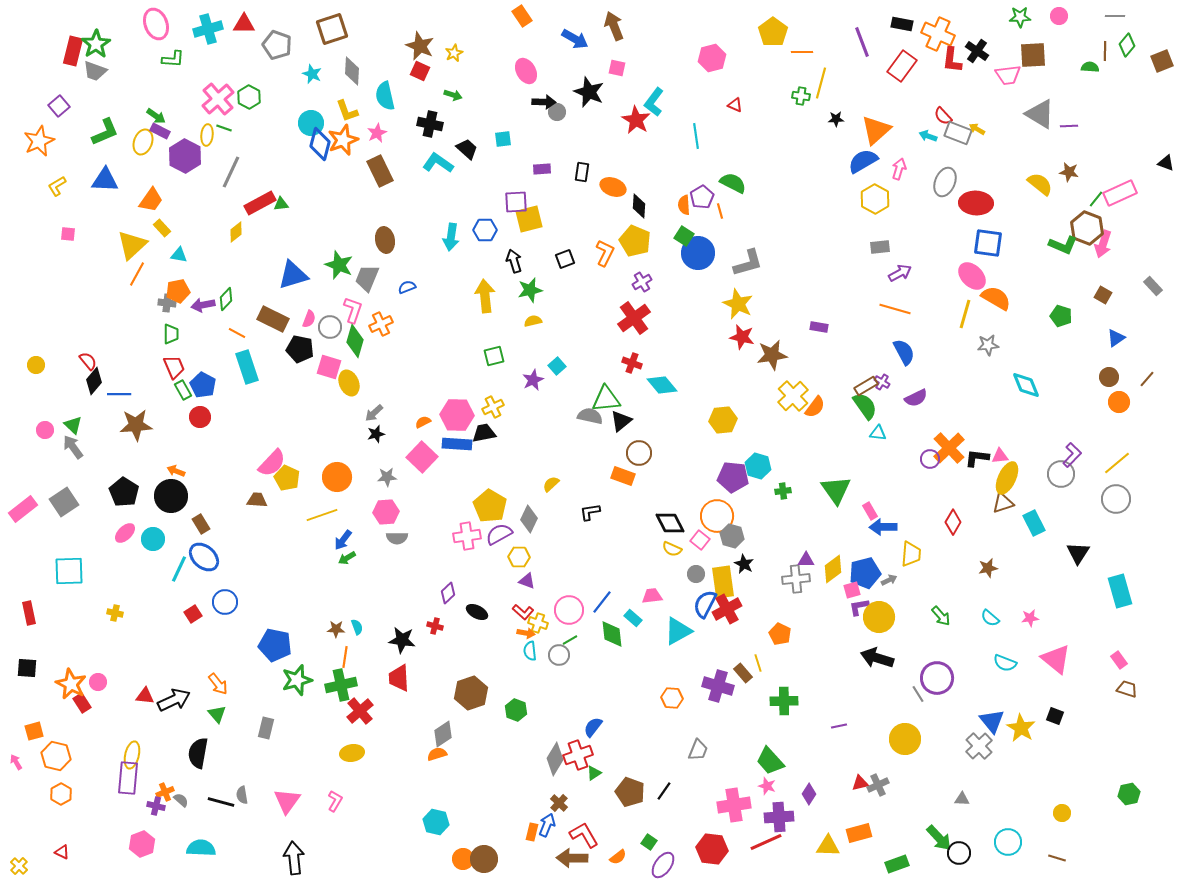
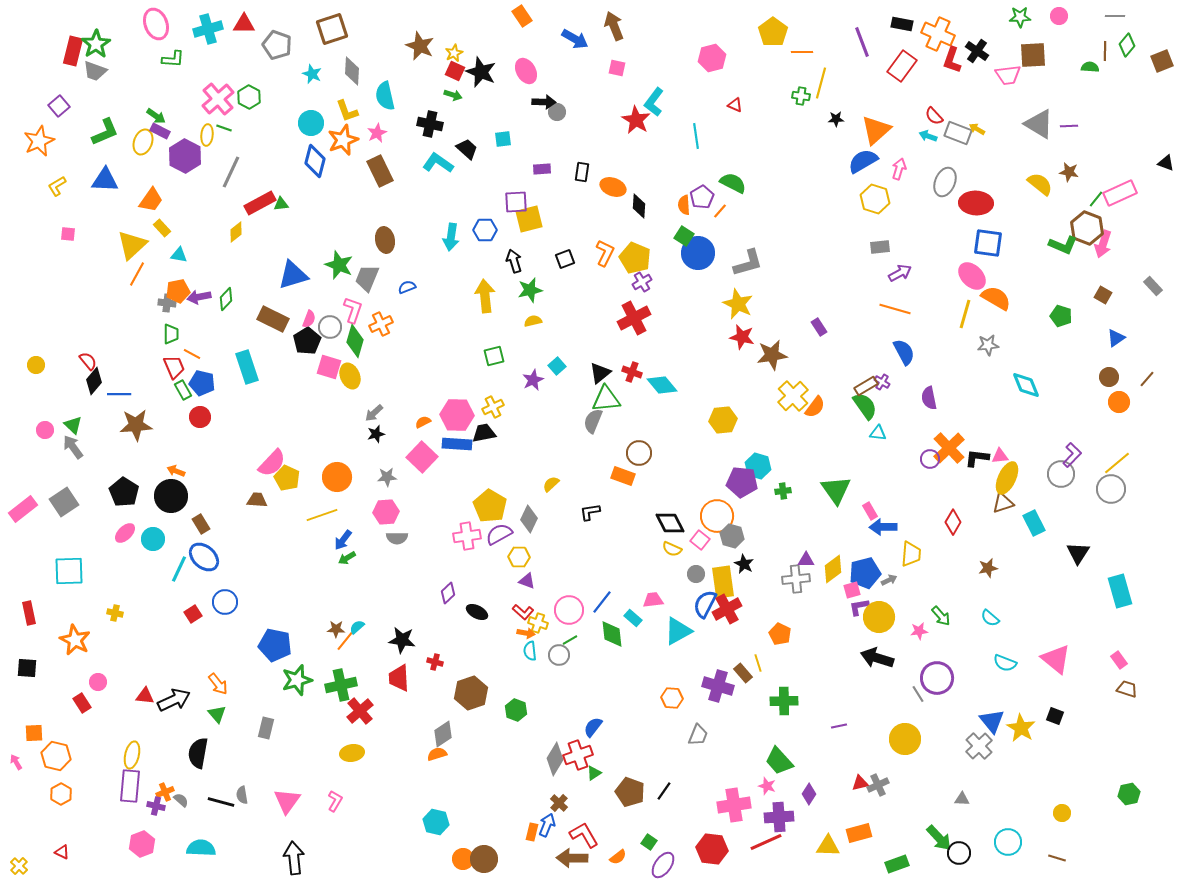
red L-shape at (952, 60): rotated 12 degrees clockwise
red square at (420, 71): moved 35 px right
black star at (589, 92): moved 108 px left, 20 px up
gray triangle at (1040, 114): moved 1 px left, 10 px down
red semicircle at (943, 116): moved 9 px left
blue diamond at (320, 144): moved 5 px left, 17 px down
yellow hexagon at (875, 199): rotated 12 degrees counterclockwise
orange line at (720, 211): rotated 56 degrees clockwise
yellow pentagon at (635, 241): moved 17 px down
purple arrow at (203, 305): moved 4 px left, 8 px up
red cross at (634, 318): rotated 8 degrees clockwise
purple rectangle at (819, 327): rotated 48 degrees clockwise
orange line at (237, 333): moved 45 px left, 21 px down
black pentagon at (300, 349): moved 7 px right, 8 px up; rotated 28 degrees clockwise
red cross at (632, 363): moved 9 px down
yellow ellipse at (349, 383): moved 1 px right, 7 px up
blue pentagon at (203, 385): moved 1 px left, 2 px up; rotated 15 degrees counterclockwise
purple semicircle at (916, 398): moved 13 px right; rotated 105 degrees clockwise
gray semicircle at (590, 416): moved 3 px right, 5 px down; rotated 80 degrees counterclockwise
black triangle at (621, 421): moved 21 px left, 48 px up
purple pentagon at (733, 477): moved 9 px right, 5 px down
gray circle at (1116, 499): moved 5 px left, 10 px up
pink trapezoid at (652, 596): moved 1 px right, 4 px down
pink star at (1030, 618): moved 111 px left, 13 px down
red cross at (435, 626): moved 36 px down
cyan semicircle at (357, 627): rotated 112 degrees counterclockwise
orange line at (345, 657): moved 16 px up; rotated 30 degrees clockwise
orange star at (71, 684): moved 4 px right, 44 px up
orange square at (34, 731): moved 2 px down; rotated 12 degrees clockwise
gray trapezoid at (698, 750): moved 15 px up
green trapezoid at (770, 761): moved 9 px right
purple rectangle at (128, 778): moved 2 px right, 8 px down
